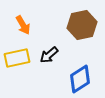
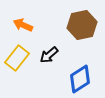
orange arrow: rotated 144 degrees clockwise
yellow rectangle: rotated 40 degrees counterclockwise
